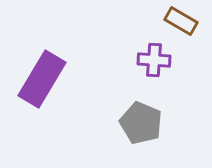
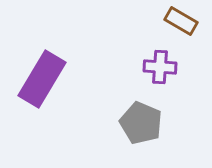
purple cross: moved 6 px right, 7 px down
